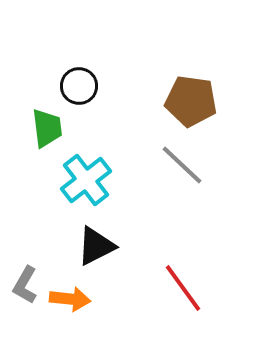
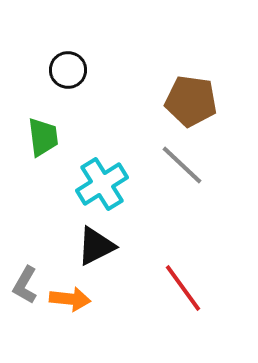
black circle: moved 11 px left, 16 px up
green trapezoid: moved 4 px left, 9 px down
cyan cross: moved 16 px right, 4 px down; rotated 6 degrees clockwise
